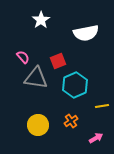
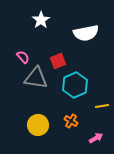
orange cross: rotated 24 degrees counterclockwise
